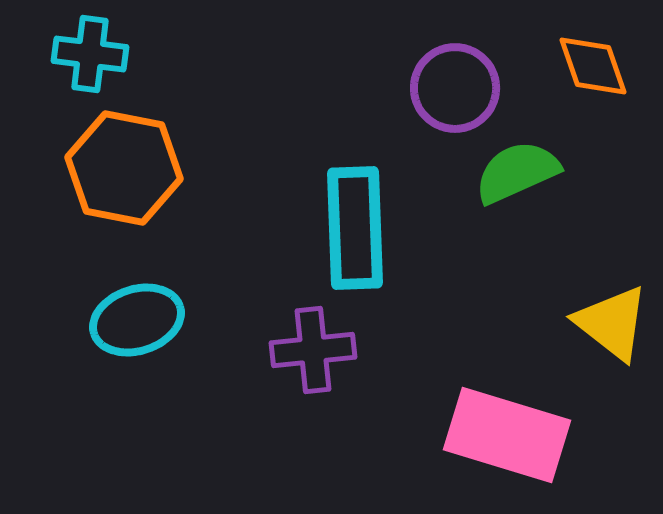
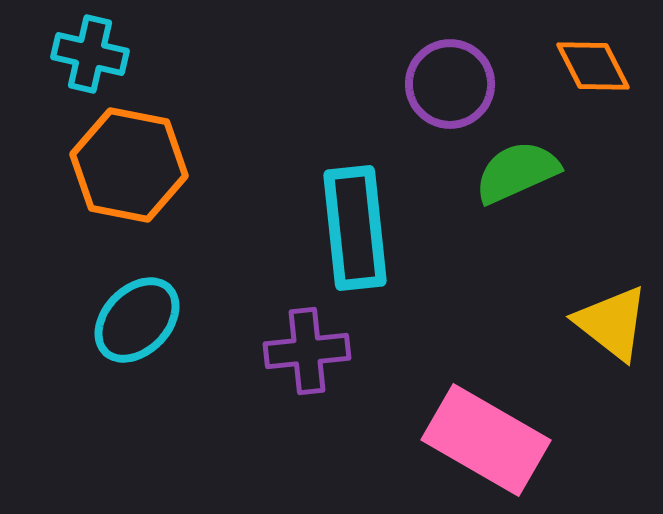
cyan cross: rotated 6 degrees clockwise
orange diamond: rotated 8 degrees counterclockwise
purple circle: moved 5 px left, 4 px up
orange hexagon: moved 5 px right, 3 px up
cyan rectangle: rotated 4 degrees counterclockwise
cyan ellipse: rotated 28 degrees counterclockwise
purple cross: moved 6 px left, 1 px down
pink rectangle: moved 21 px left, 5 px down; rotated 13 degrees clockwise
